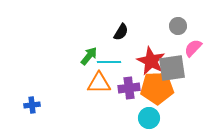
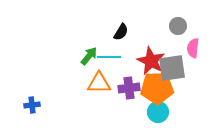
pink semicircle: rotated 36 degrees counterclockwise
cyan line: moved 5 px up
cyan circle: moved 9 px right, 6 px up
